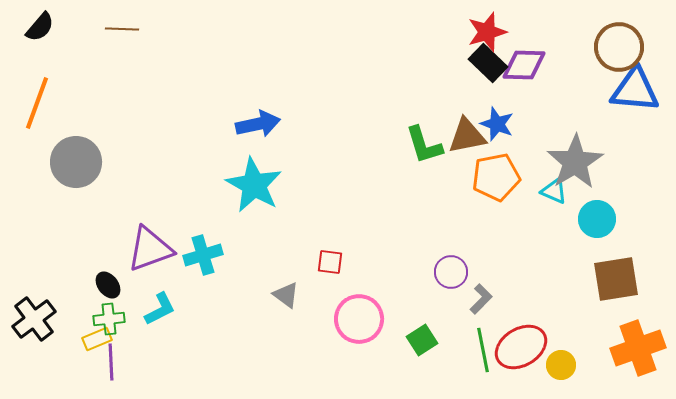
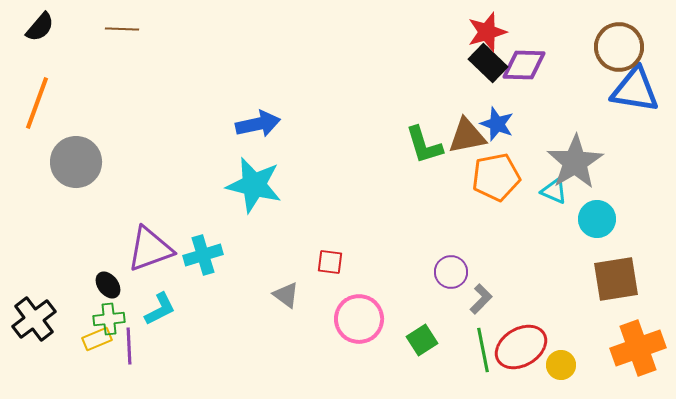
blue triangle: rotated 4 degrees clockwise
cyan star: rotated 16 degrees counterclockwise
purple line: moved 18 px right, 16 px up
